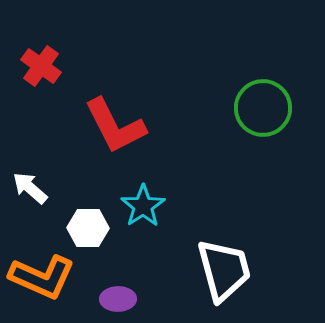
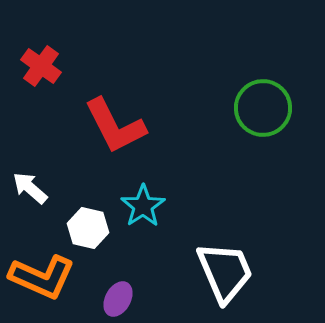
white hexagon: rotated 12 degrees clockwise
white trapezoid: moved 1 px right, 2 px down; rotated 8 degrees counterclockwise
purple ellipse: rotated 60 degrees counterclockwise
